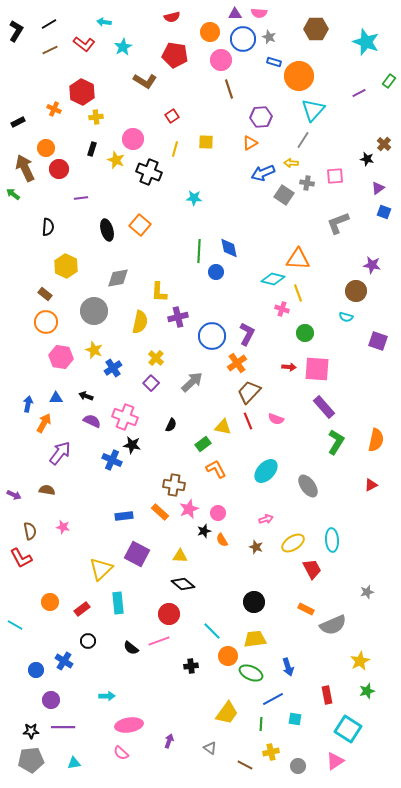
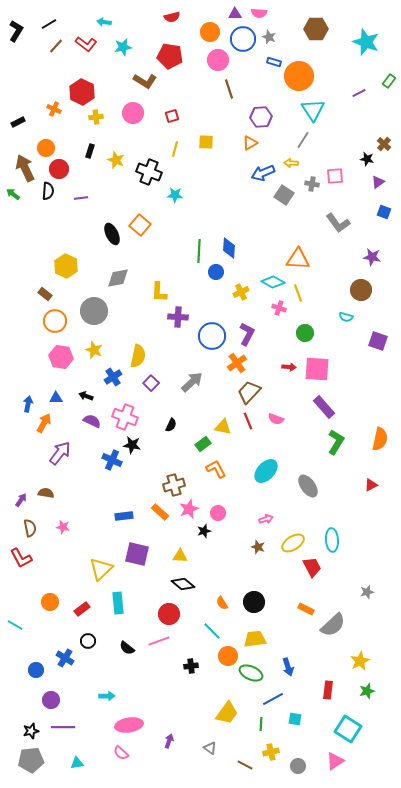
red L-shape at (84, 44): moved 2 px right
cyan star at (123, 47): rotated 18 degrees clockwise
brown line at (50, 50): moved 6 px right, 4 px up; rotated 21 degrees counterclockwise
red pentagon at (175, 55): moved 5 px left, 1 px down
pink circle at (221, 60): moved 3 px left
cyan triangle at (313, 110): rotated 15 degrees counterclockwise
red square at (172, 116): rotated 16 degrees clockwise
pink circle at (133, 139): moved 26 px up
black rectangle at (92, 149): moved 2 px left, 2 px down
gray cross at (307, 183): moved 5 px right, 1 px down
purple triangle at (378, 188): moved 6 px up
cyan star at (194, 198): moved 19 px left, 3 px up
gray L-shape at (338, 223): rotated 105 degrees counterclockwise
black semicircle at (48, 227): moved 36 px up
black ellipse at (107, 230): moved 5 px right, 4 px down; rotated 10 degrees counterclockwise
blue diamond at (229, 248): rotated 15 degrees clockwise
purple star at (372, 265): moved 8 px up
cyan diamond at (273, 279): moved 3 px down; rotated 15 degrees clockwise
brown circle at (356, 291): moved 5 px right, 1 px up
pink cross at (282, 309): moved 3 px left, 1 px up
purple cross at (178, 317): rotated 18 degrees clockwise
orange circle at (46, 322): moved 9 px right, 1 px up
yellow semicircle at (140, 322): moved 2 px left, 34 px down
yellow cross at (156, 358): moved 85 px right, 66 px up; rotated 21 degrees clockwise
blue cross at (113, 368): moved 9 px down
orange semicircle at (376, 440): moved 4 px right, 1 px up
brown cross at (174, 485): rotated 25 degrees counterclockwise
brown semicircle at (47, 490): moved 1 px left, 3 px down
purple arrow at (14, 495): moved 7 px right, 5 px down; rotated 80 degrees counterclockwise
brown semicircle at (30, 531): moved 3 px up
orange semicircle at (222, 540): moved 63 px down
brown star at (256, 547): moved 2 px right
purple square at (137, 554): rotated 15 degrees counterclockwise
red trapezoid at (312, 569): moved 2 px up
gray semicircle at (333, 625): rotated 20 degrees counterclockwise
black semicircle at (131, 648): moved 4 px left
blue cross at (64, 661): moved 1 px right, 3 px up
red rectangle at (327, 695): moved 1 px right, 5 px up; rotated 18 degrees clockwise
black star at (31, 731): rotated 14 degrees counterclockwise
cyan triangle at (74, 763): moved 3 px right
